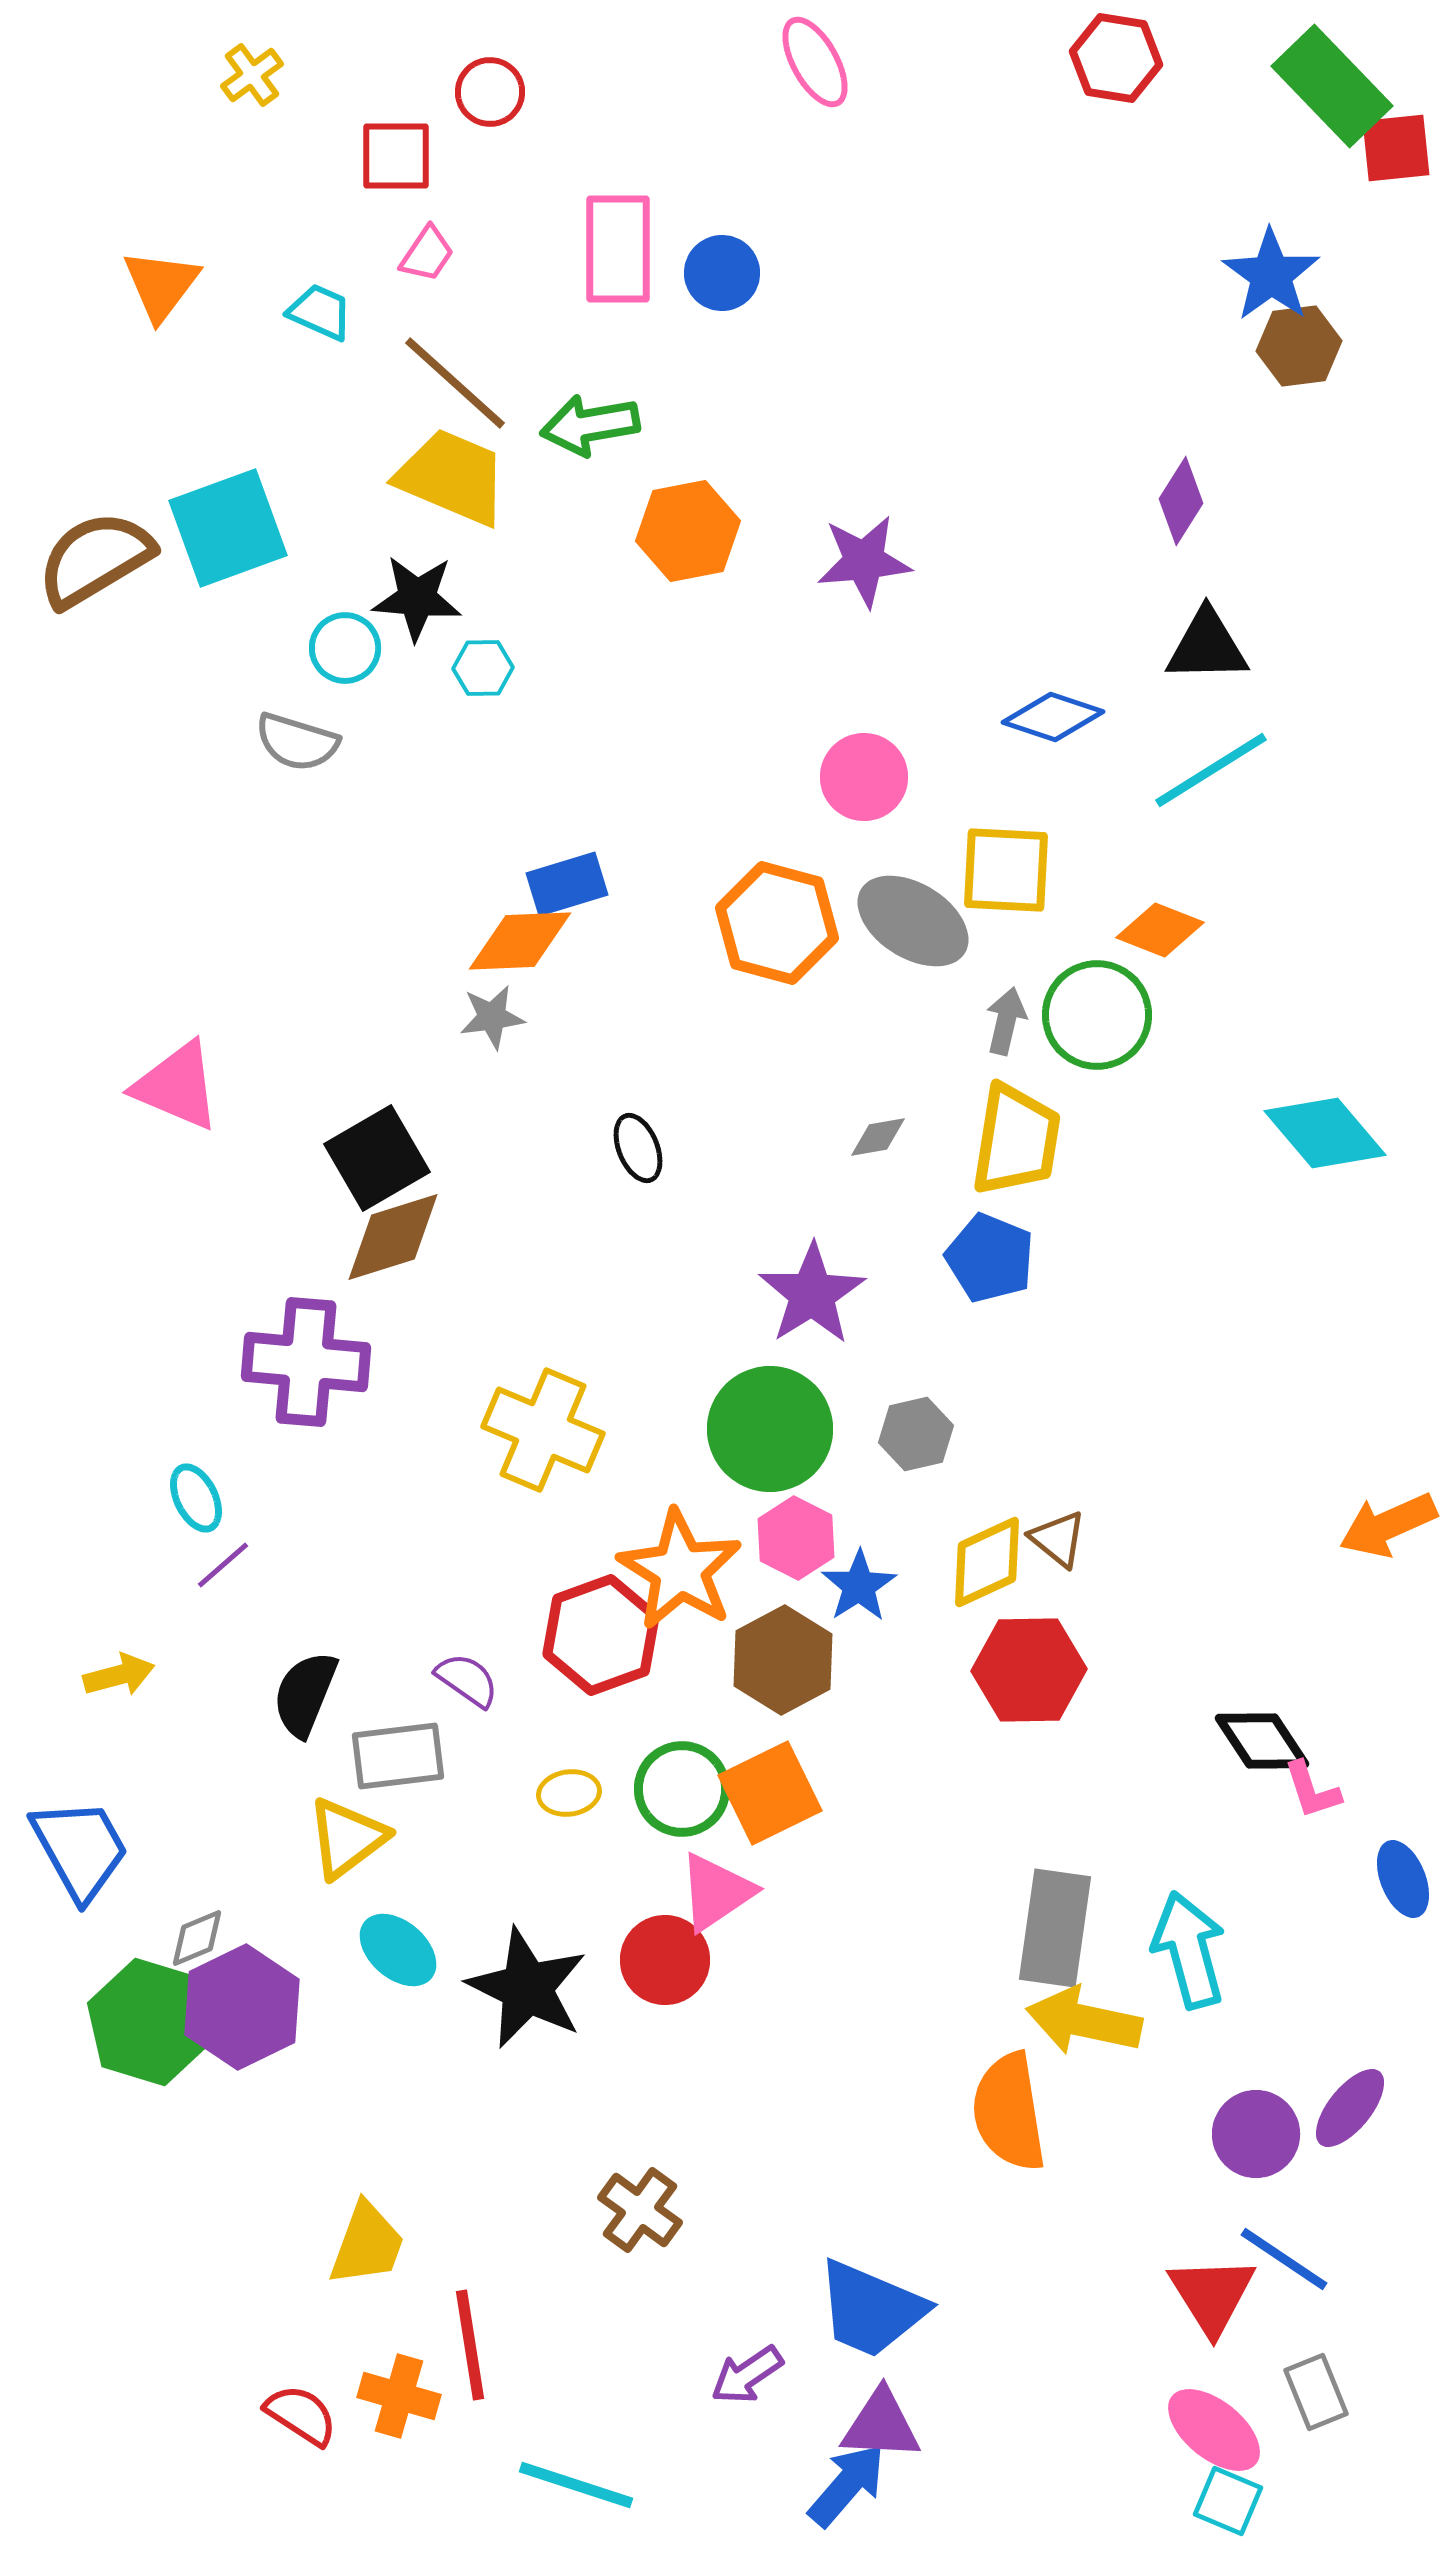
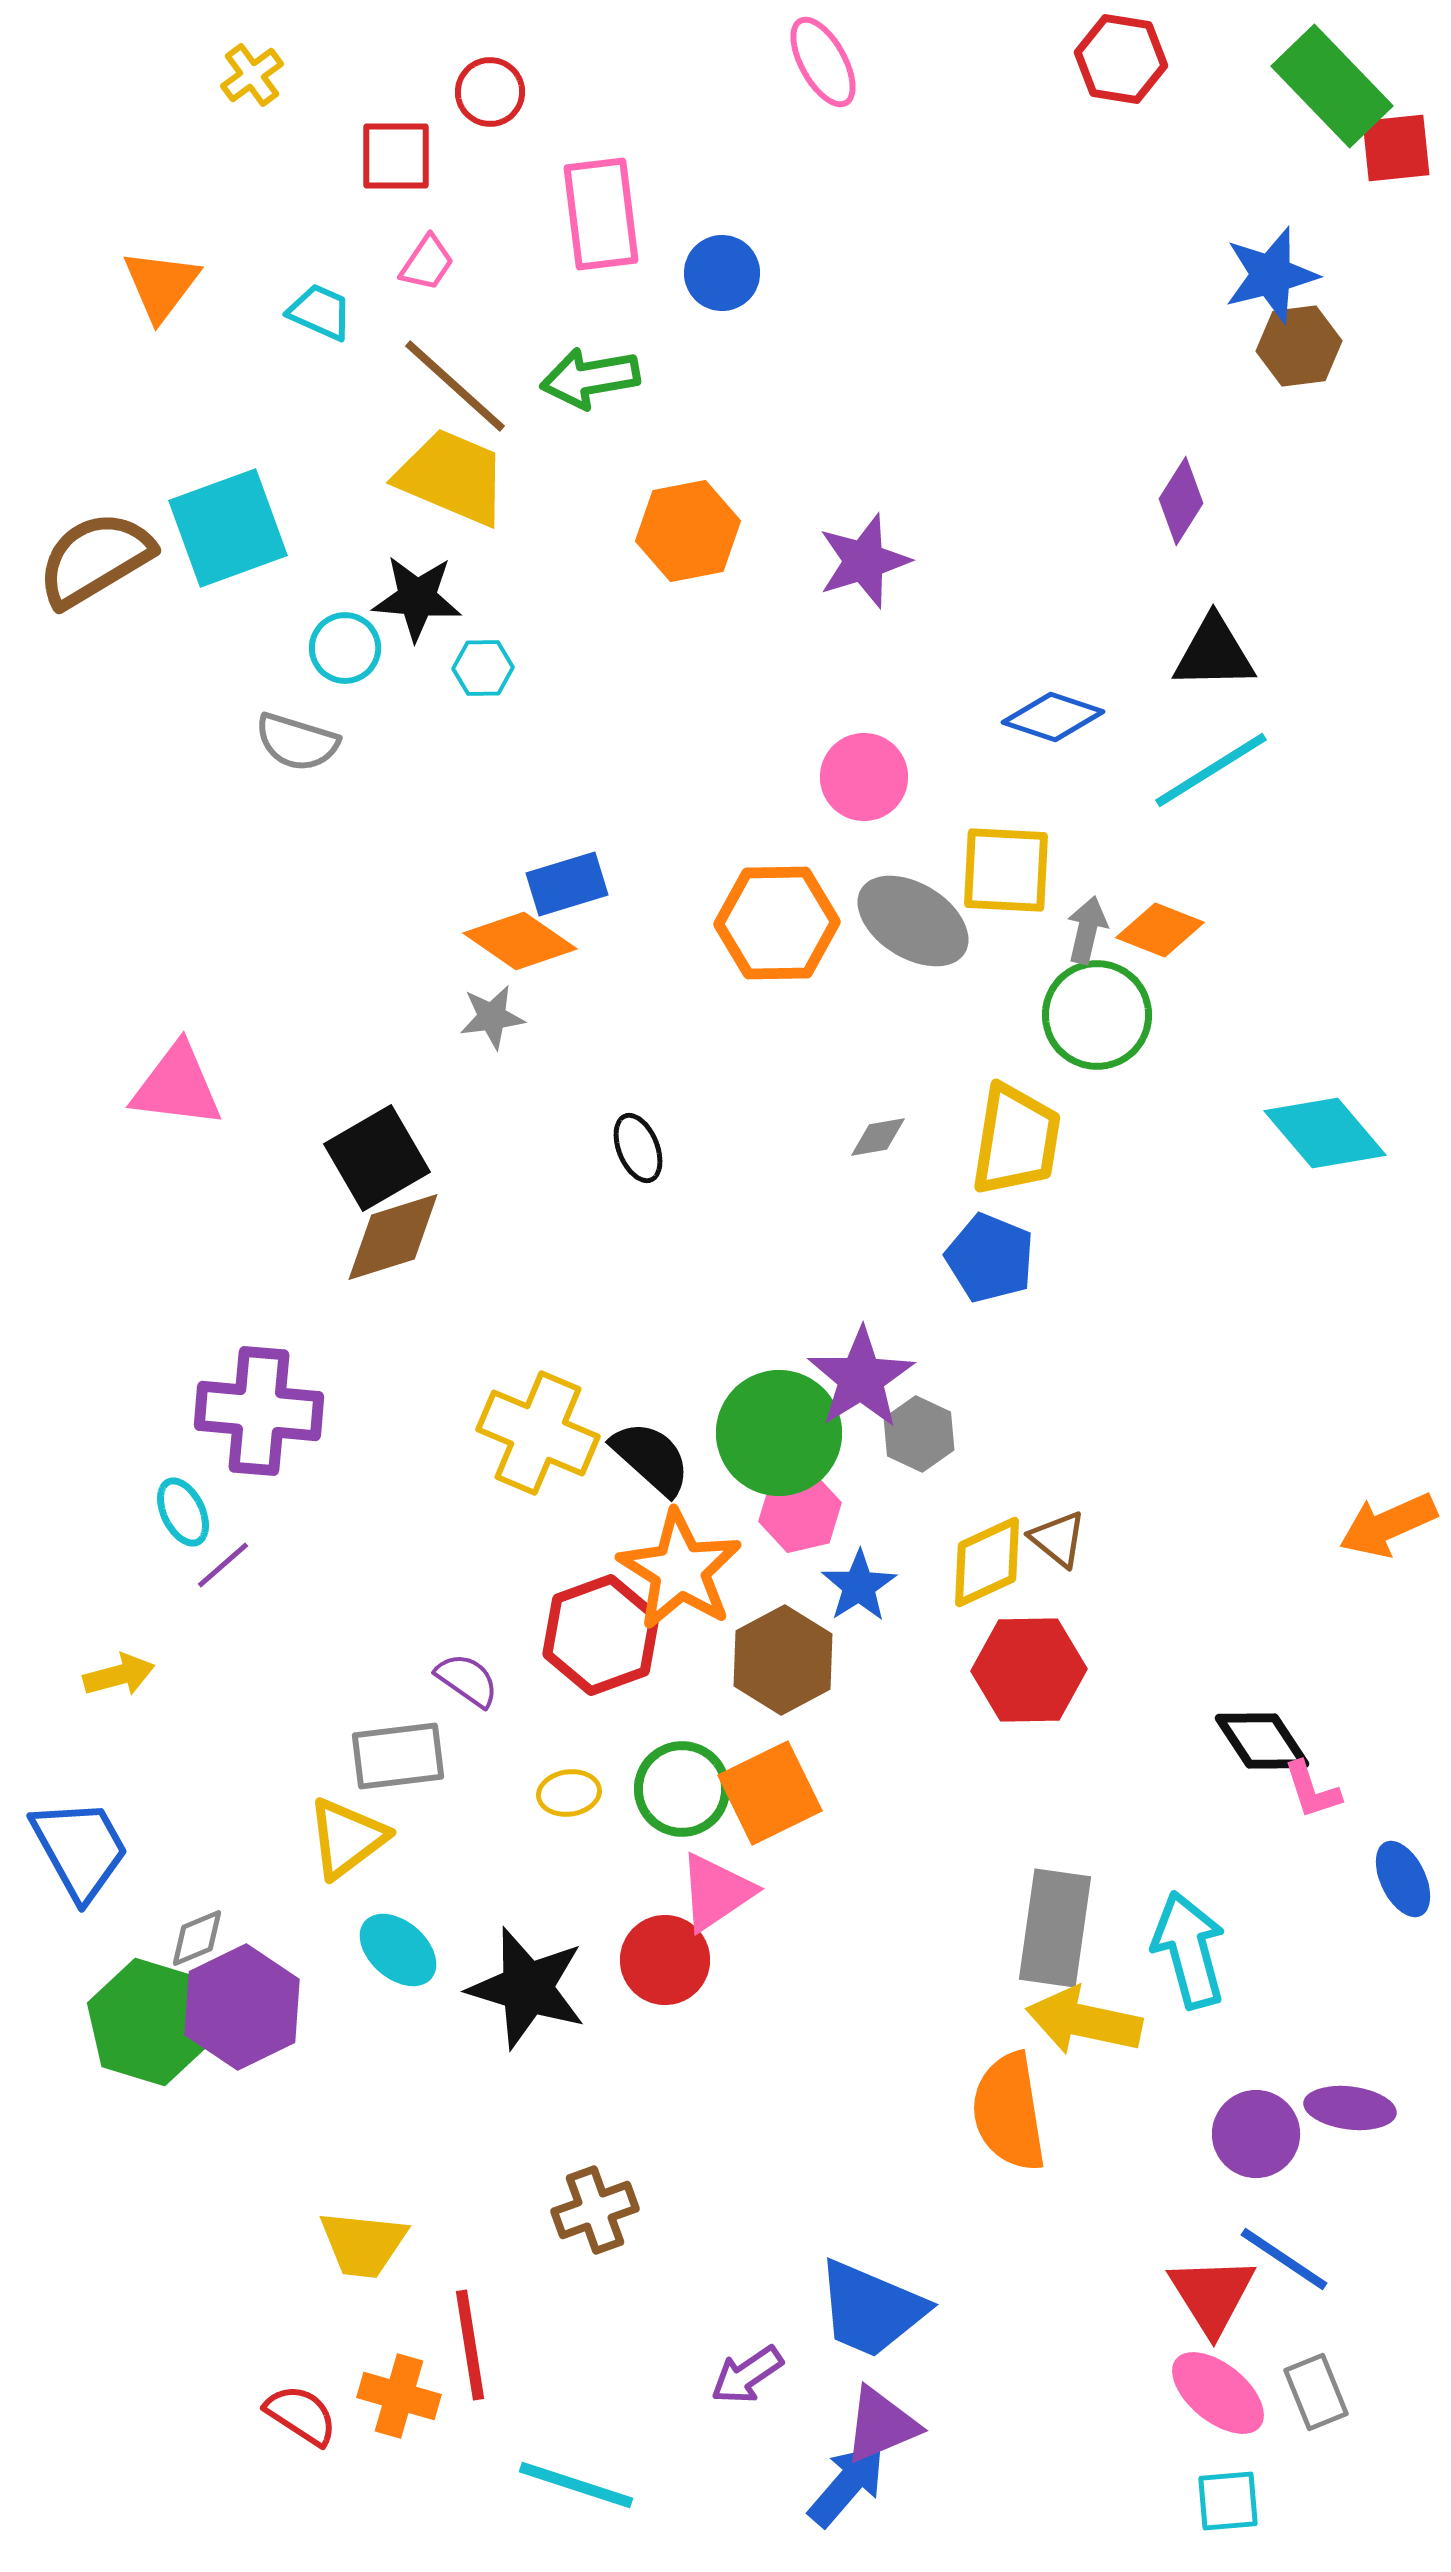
red hexagon at (1116, 58): moved 5 px right, 1 px down
pink ellipse at (815, 62): moved 8 px right
pink rectangle at (618, 249): moved 17 px left, 35 px up; rotated 7 degrees counterclockwise
pink trapezoid at (427, 254): moved 9 px down
blue star at (1271, 275): rotated 22 degrees clockwise
brown line at (455, 383): moved 3 px down
green arrow at (590, 425): moved 47 px up
purple star at (864, 561): rotated 12 degrees counterclockwise
black triangle at (1207, 646): moved 7 px right, 7 px down
orange hexagon at (777, 923): rotated 16 degrees counterclockwise
orange diamond at (520, 941): rotated 37 degrees clockwise
gray arrow at (1006, 1021): moved 81 px right, 91 px up
pink triangle at (177, 1086): rotated 16 degrees counterclockwise
purple star at (812, 1294): moved 49 px right, 84 px down
purple cross at (306, 1362): moved 47 px left, 49 px down
green circle at (770, 1429): moved 9 px right, 4 px down
yellow cross at (543, 1430): moved 5 px left, 3 px down
gray hexagon at (916, 1434): moved 3 px right; rotated 22 degrees counterclockwise
cyan ellipse at (196, 1498): moved 13 px left, 14 px down
pink hexagon at (796, 1538): moved 4 px right, 26 px up; rotated 20 degrees clockwise
black semicircle at (305, 1694): moved 346 px right, 236 px up; rotated 110 degrees clockwise
blue ellipse at (1403, 1879): rotated 4 degrees counterclockwise
black star at (527, 1988): rotated 9 degrees counterclockwise
purple ellipse at (1350, 2108): rotated 58 degrees clockwise
brown cross at (640, 2210): moved 45 px left; rotated 34 degrees clockwise
yellow trapezoid at (367, 2244): moved 4 px left; rotated 76 degrees clockwise
purple triangle at (881, 2425): rotated 26 degrees counterclockwise
pink ellipse at (1214, 2430): moved 4 px right, 37 px up
cyan square at (1228, 2501): rotated 28 degrees counterclockwise
